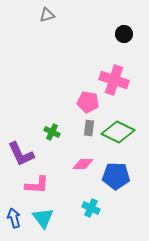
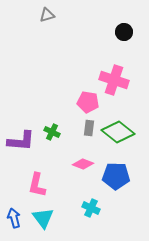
black circle: moved 2 px up
green diamond: rotated 12 degrees clockwise
purple L-shape: moved 13 px up; rotated 60 degrees counterclockwise
pink diamond: rotated 20 degrees clockwise
pink L-shape: rotated 100 degrees clockwise
